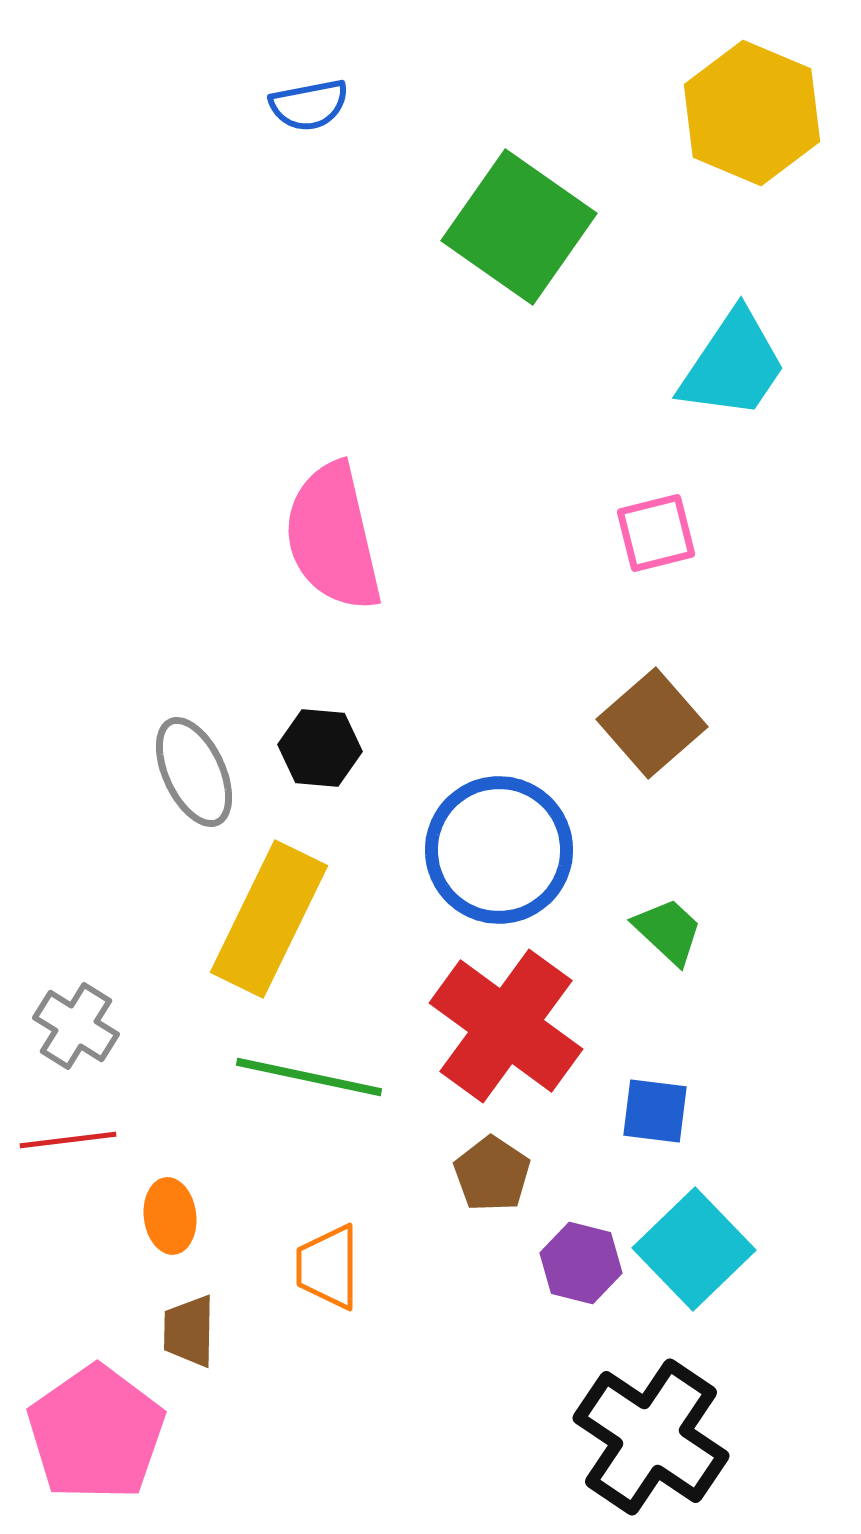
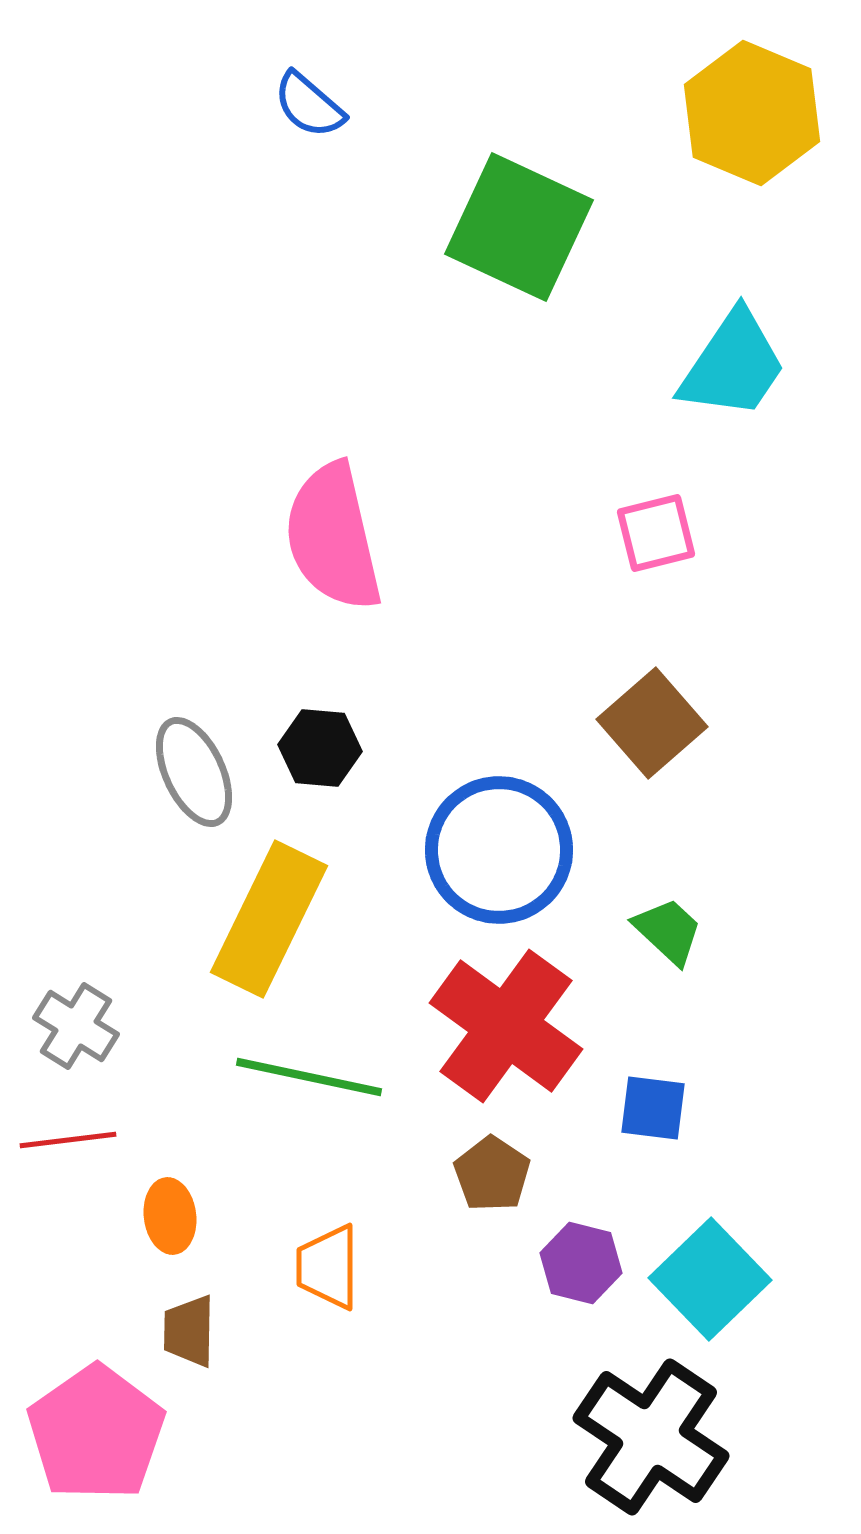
blue semicircle: rotated 52 degrees clockwise
green square: rotated 10 degrees counterclockwise
blue square: moved 2 px left, 3 px up
cyan square: moved 16 px right, 30 px down
